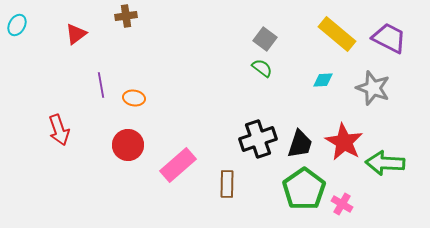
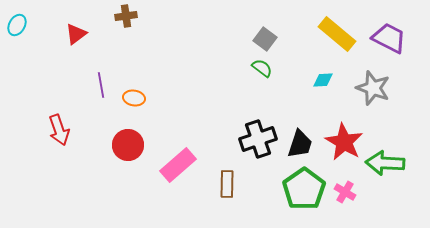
pink cross: moved 3 px right, 12 px up
